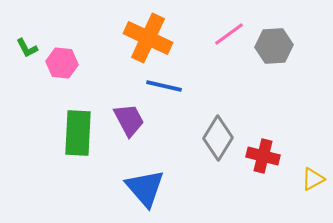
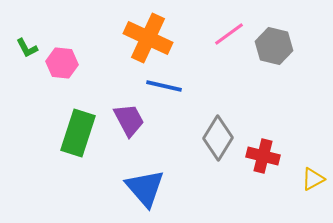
gray hexagon: rotated 18 degrees clockwise
green rectangle: rotated 15 degrees clockwise
